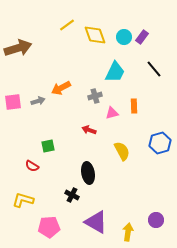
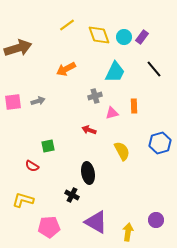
yellow diamond: moved 4 px right
orange arrow: moved 5 px right, 19 px up
